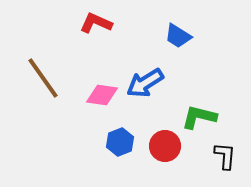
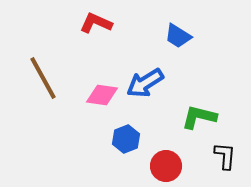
brown line: rotated 6 degrees clockwise
blue hexagon: moved 6 px right, 3 px up
red circle: moved 1 px right, 20 px down
